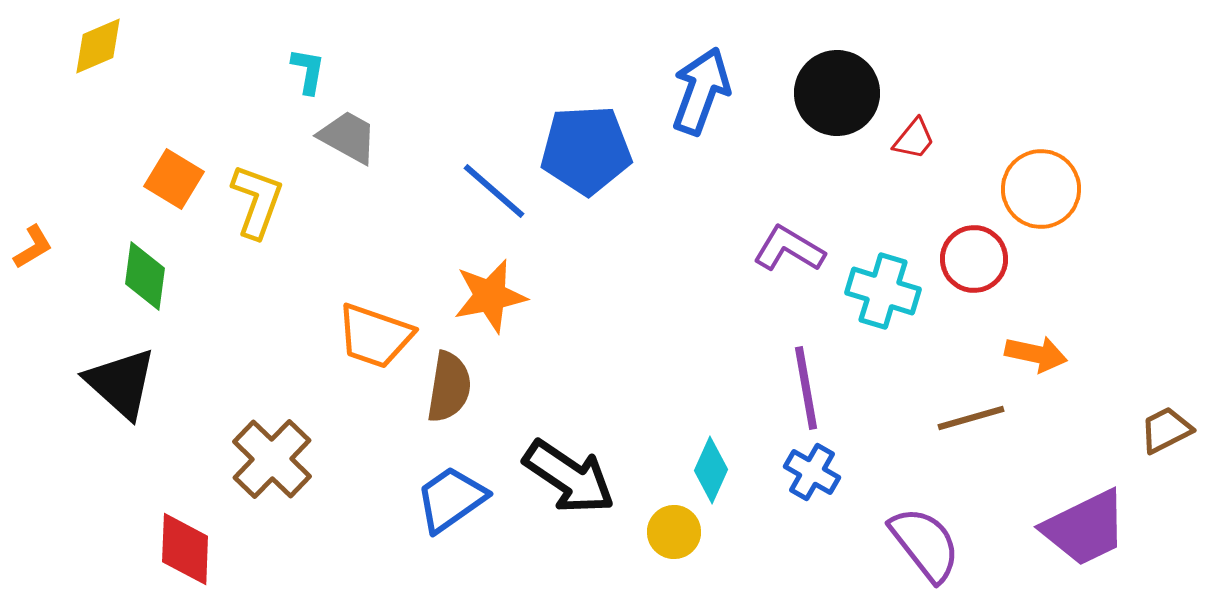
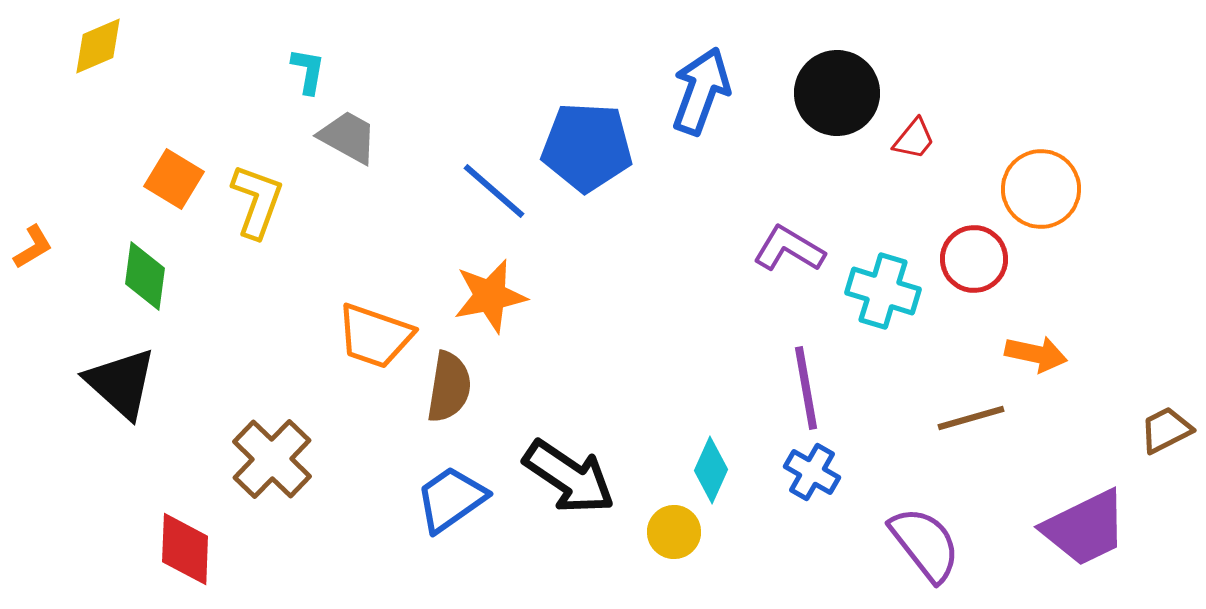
blue pentagon: moved 1 px right, 3 px up; rotated 6 degrees clockwise
